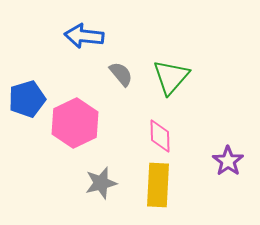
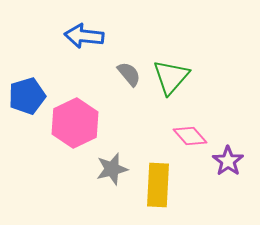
gray semicircle: moved 8 px right
blue pentagon: moved 3 px up
pink diamond: moved 30 px right; rotated 40 degrees counterclockwise
gray star: moved 11 px right, 14 px up
